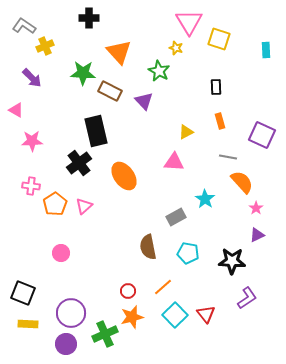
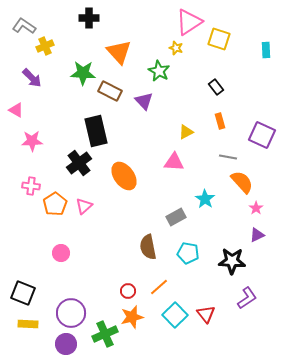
pink triangle at (189, 22): rotated 28 degrees clockwise
black rectangle at (216, 87): rotated 35 degrees counterclockwise
orange line at (163, 287): moved 4 px left
